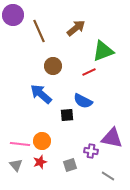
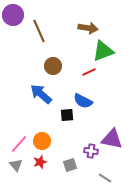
brown arrow: moved 12 px right; rotated 48 degrees clockwise
purple triangle: moved 1 px down
pink line: moved 1 px left; rotated 54 degrees counterclockwise
gray line: moved 3 px left, 2 px down
